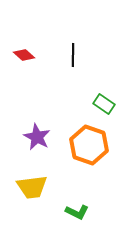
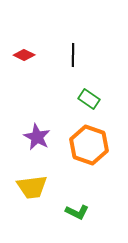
red diamond: rotated 15 degrees counterclockwise
green rectangle: moved 15 px left, 5 px up
